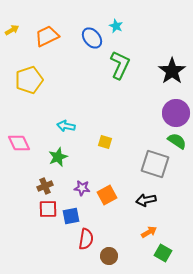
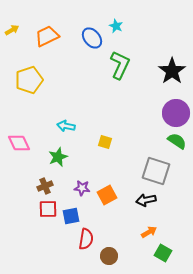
gray square: moved 1 px right, 7 px down
